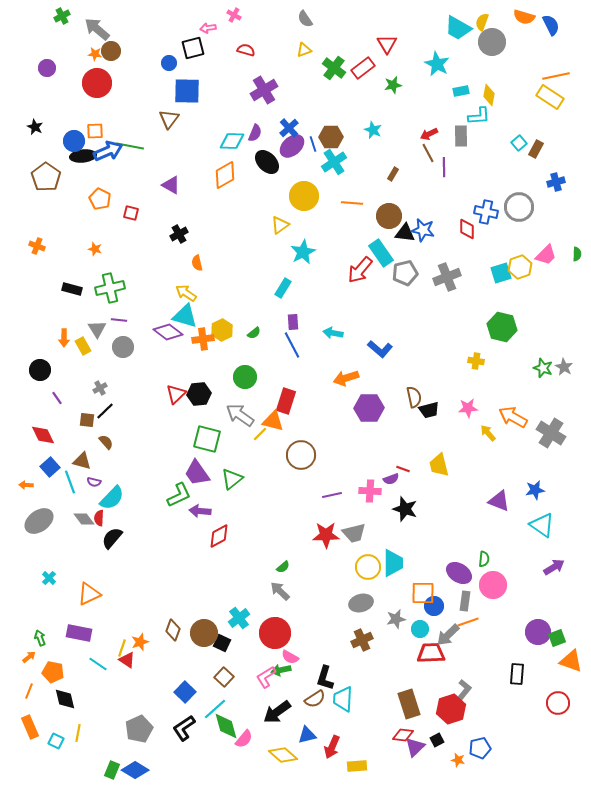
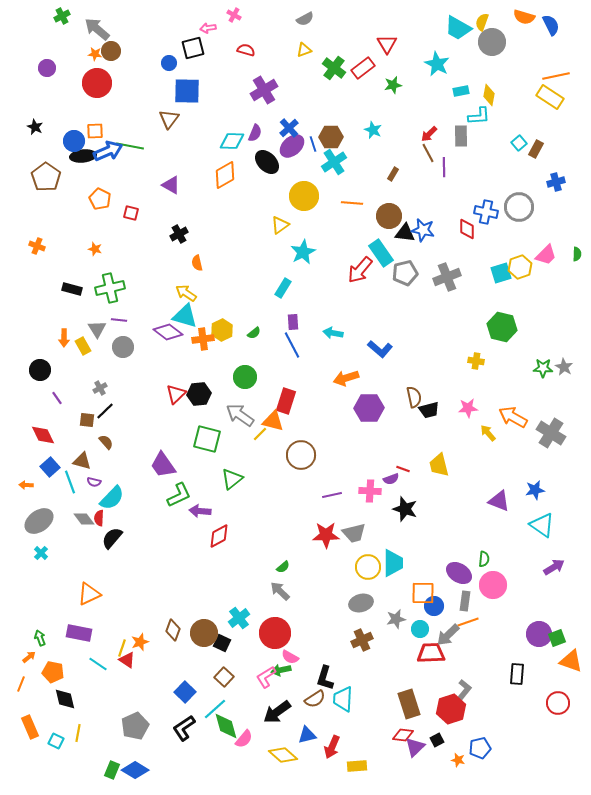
gray semicircle at (305, 19): rotated 84 degrees counterclockwise
red arrow at (429, 134): rotated 18 degrees counterclockwise
green star at (543, 368): rotated 18 degrees counterclockwise
purple trapezoid at (197, 473): moved 34 px left, 8 px up
cyan cross at (49, 578): moved 8 px left, 25 px up
purple circle at (538, 632): moved 1 px right, 2 px down
orange line at (29, 691): moved 8 px left, 7 px up
gray pentagon at (139, 729): moved 4 px left, 3 px up
